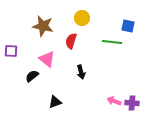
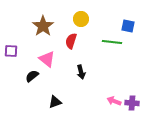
yellow circle: moved 1 px left, 1 px down
brown star: rotated 25 degrees clockwise
